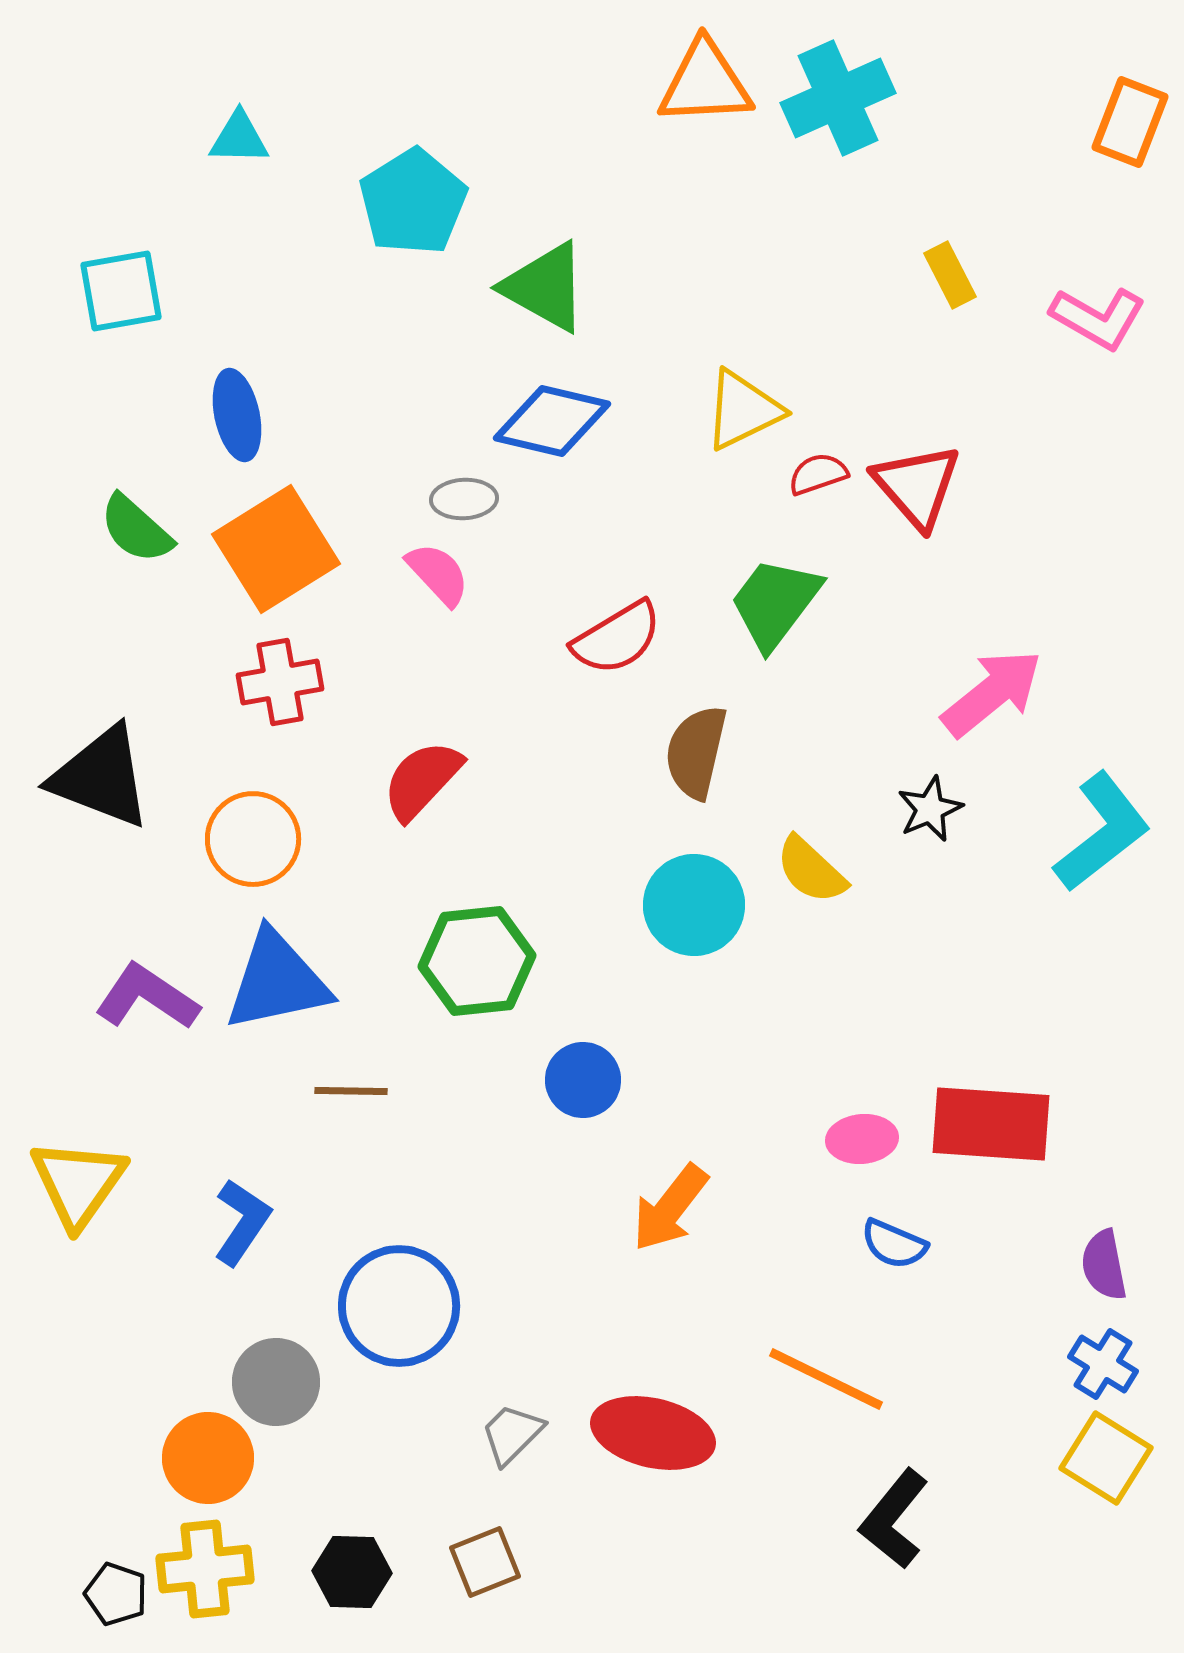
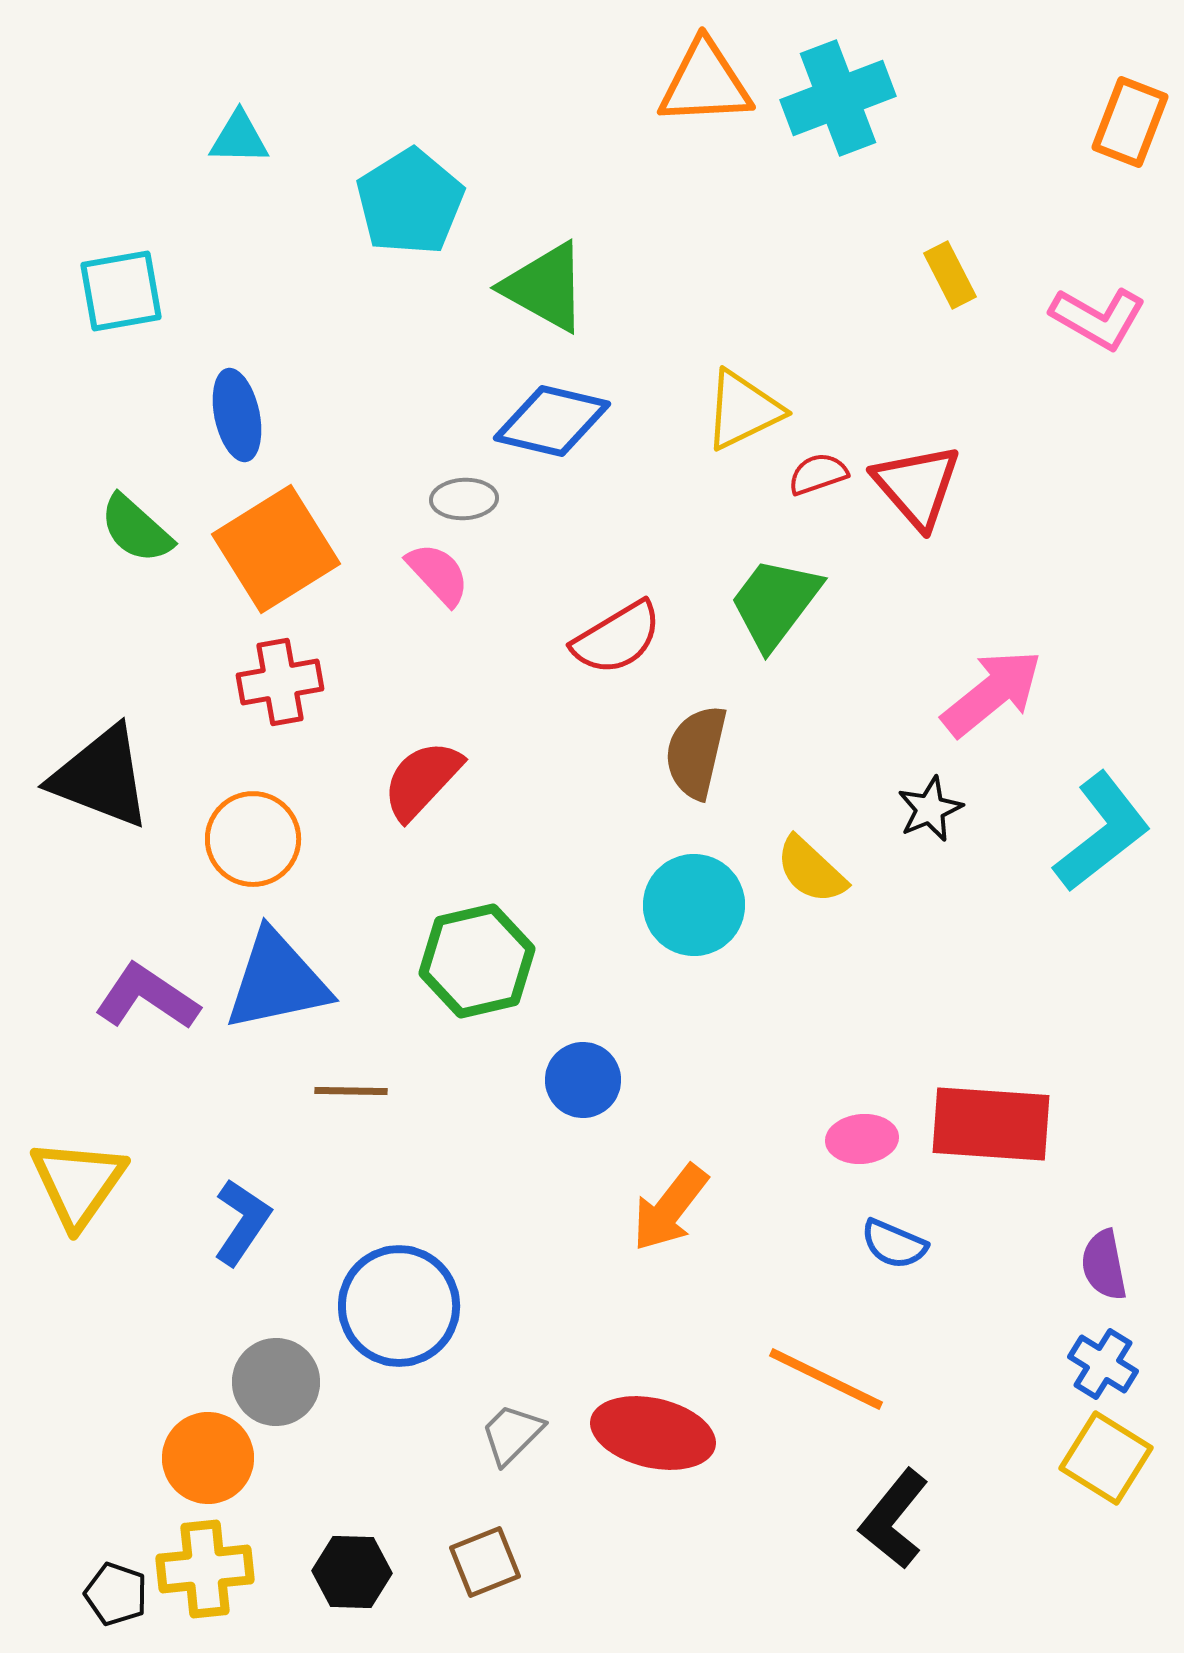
cyan cross at (838, 98): rotated 3 degrees clockwise
cyan pentagon at (413, 202): moved 3 px left
green hexagon at (477, 961): rotated 7 degrees counterclockwise
